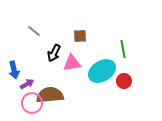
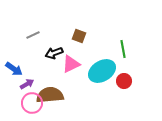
gray line: moved 1 px left, 4 px down; rotated 64 degrees counterclockwise
brown square: moved 1 px left; rotated 24 degrees clockwise
black arrow: rotated 42 degrees clockwise
pink triangle: moved 1 px left, 1 px down; rotated 18 degrees counterclockwise
blue arrow: moved 1 px up; rotated 42 degrees counterclockwise
